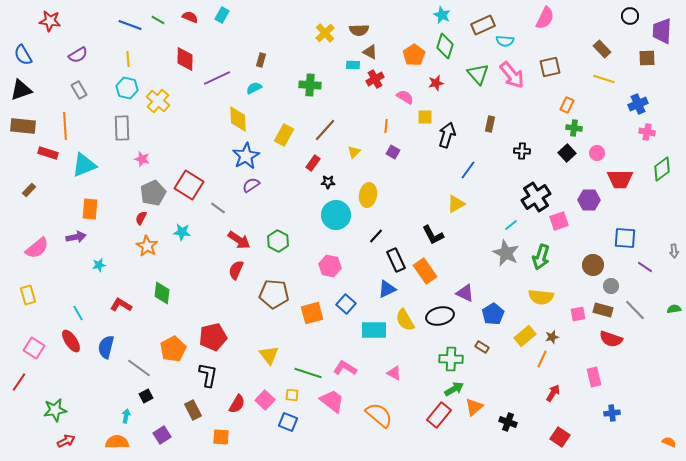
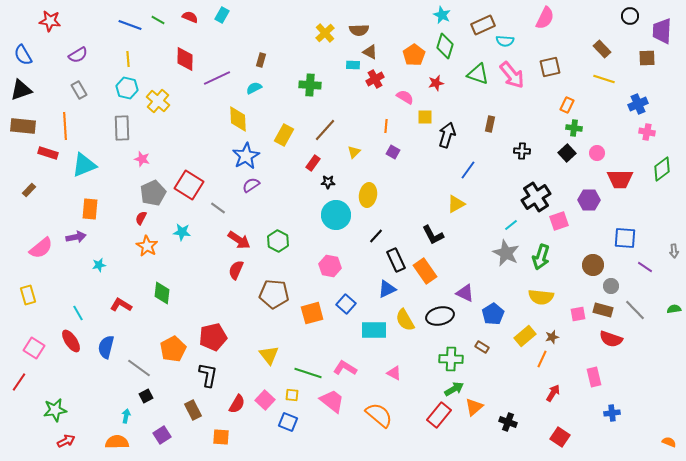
green triangle at (478, 74): rotated 30 degrees counterclockwise
pink semicircle at (37, 248): moved 4 px right
